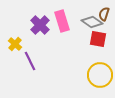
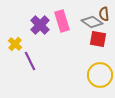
brown semicircle: rotated 24 degrees counterclockwise
